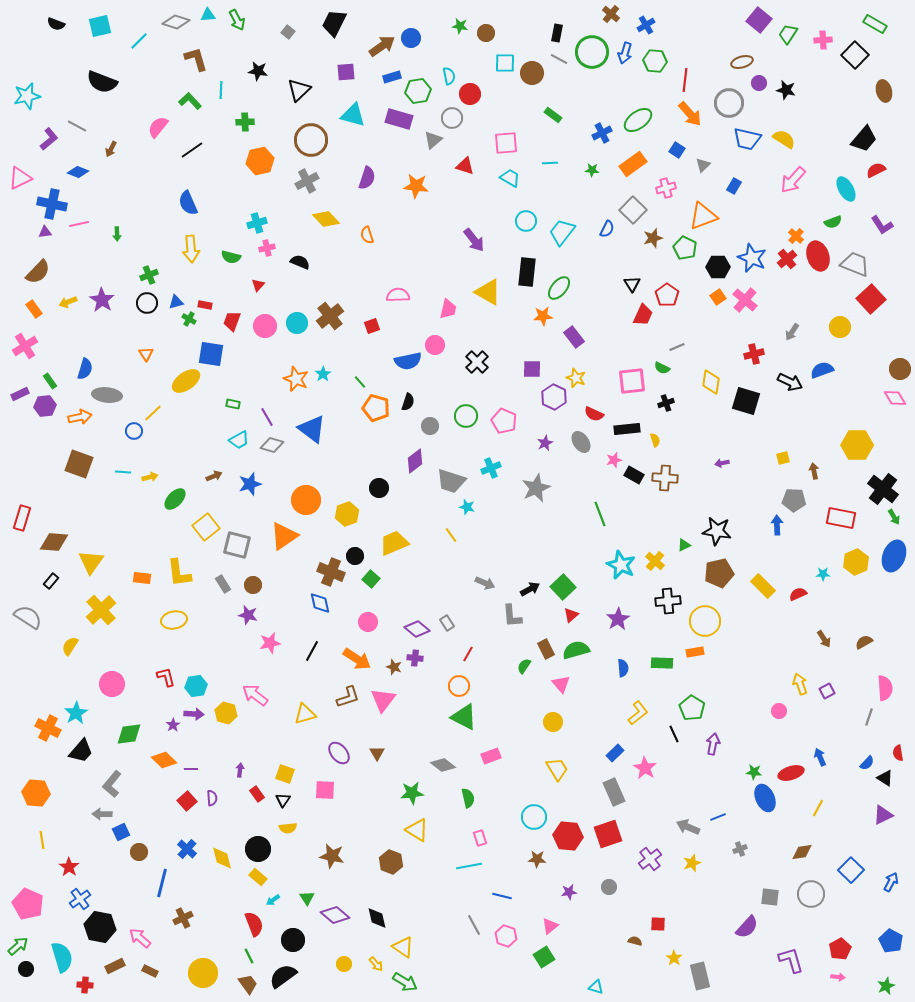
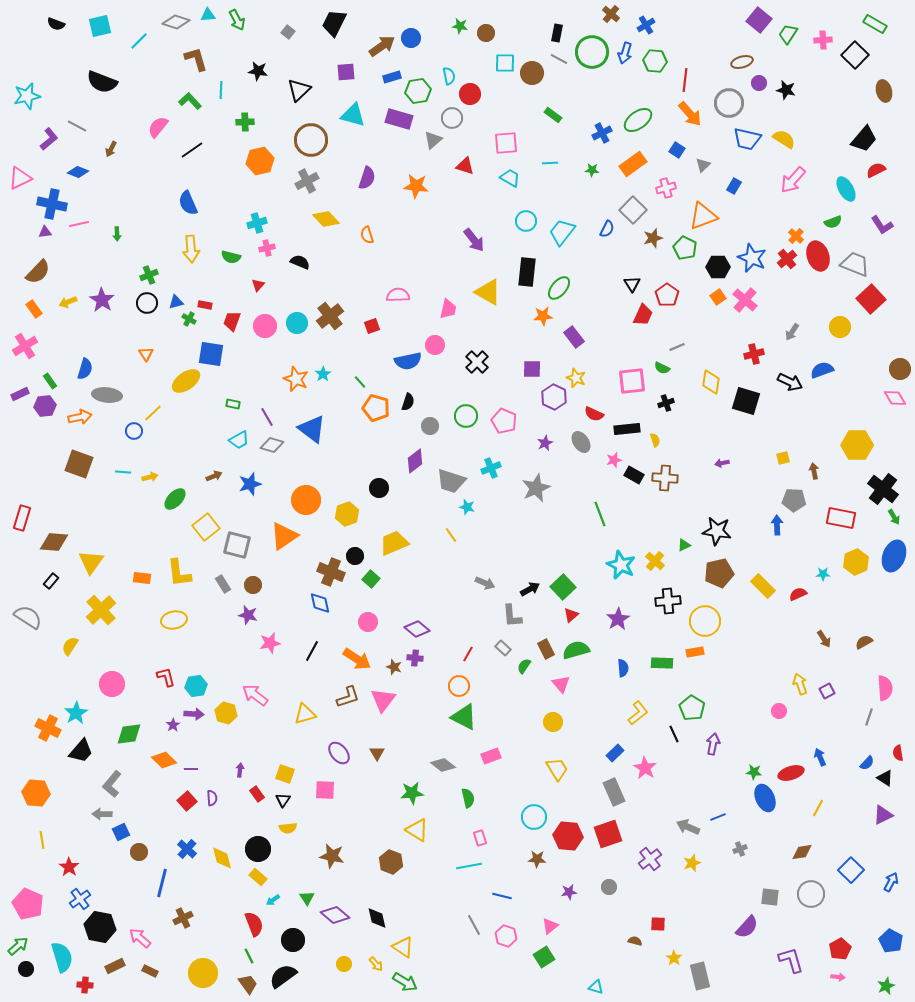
gray rectangle at (447, 623): moved 56 px right, 25 px down; rotated 14 degrees counterclockwise
